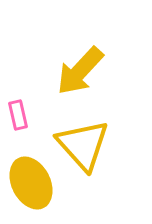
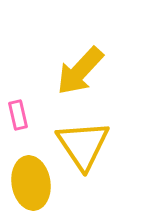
yellow triangle: rotated 8 degrees clockwise
yellow ellipse: rotated 18 degrees clockwise
